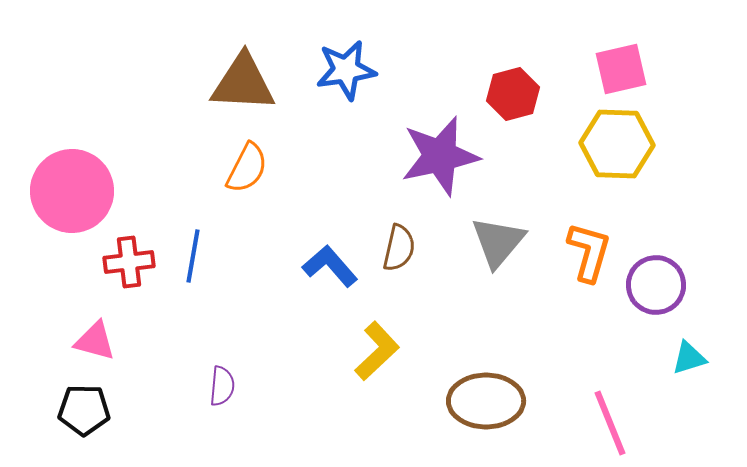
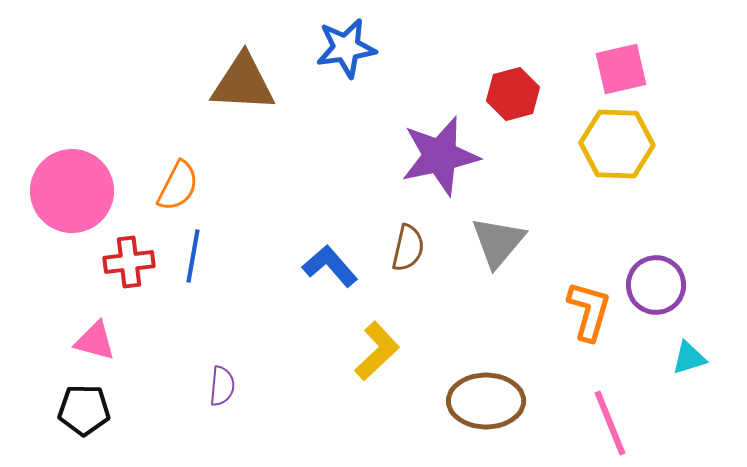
blue star: moved 22 px up
orange semicircle: moved 69 px left, 18 px down
brown semicircle: moved 9 px right
orange L-shape: moved 59 px down
